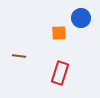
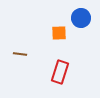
brown line: moved 1 px right, 2 px up
red rectangle: moved 1 px up
